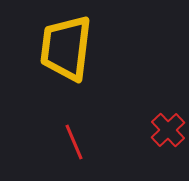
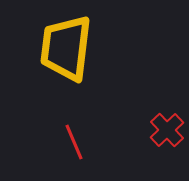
red cross: moved 1 px left
